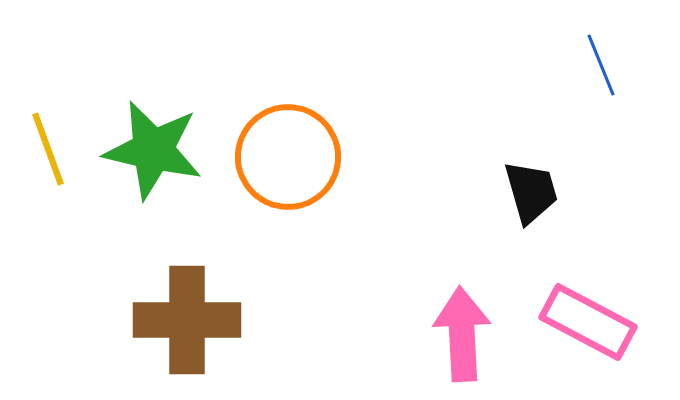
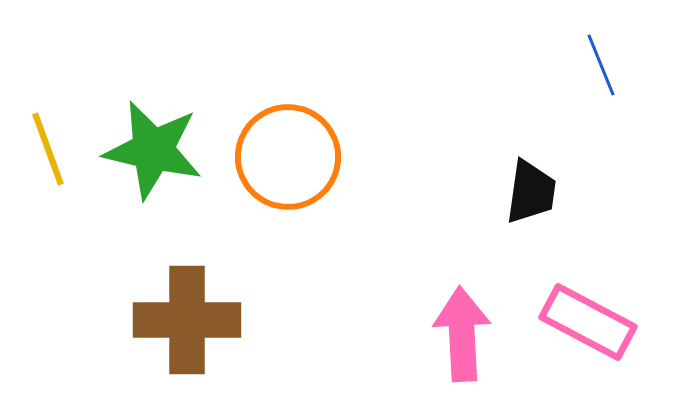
black trapezoid: rotated 24 degrees clockwise
